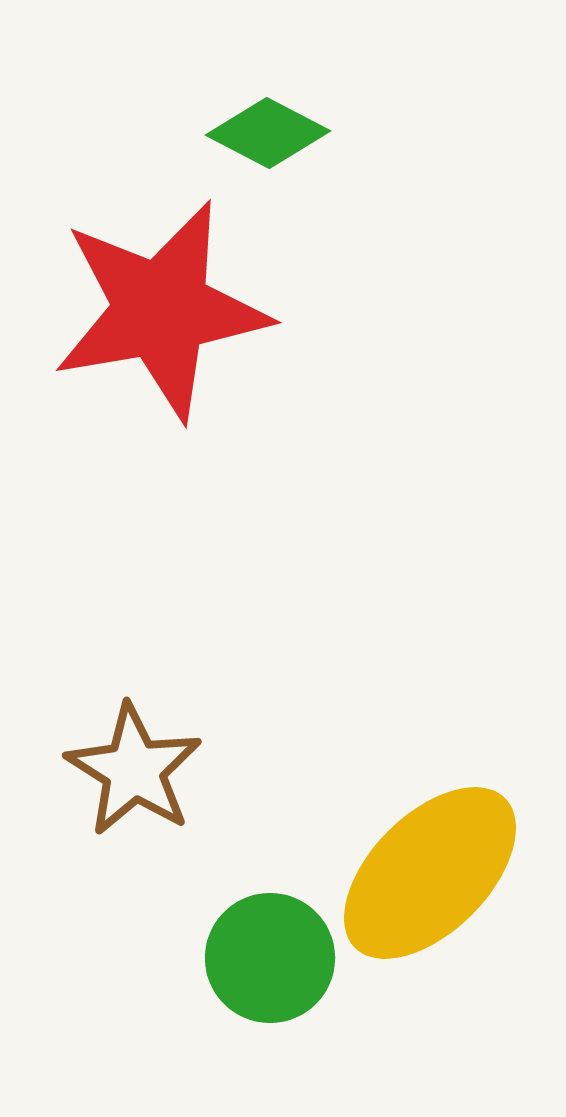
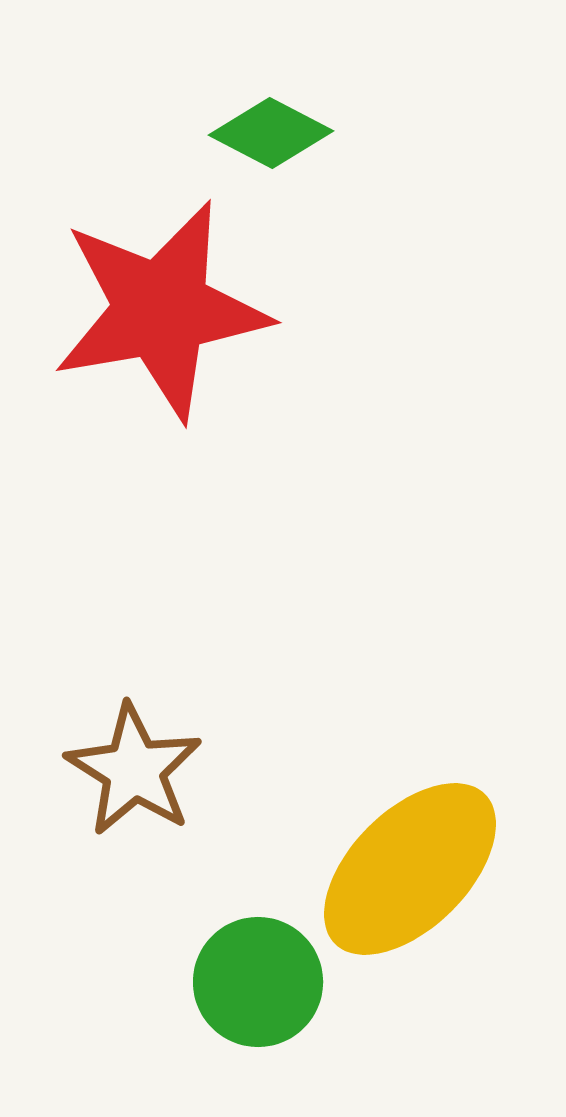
green diamond: moved 3 px right
yellow ellipse: moved 20 px left, 4 px up
green circle: moved 12 px left, 24 px down
